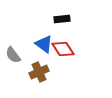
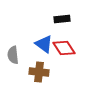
red diamond: moved 1 px right, 1 px up
gray semicircle: rotated 30 degrees clockwise
brown cross: rotated 30 degrees clockwise
